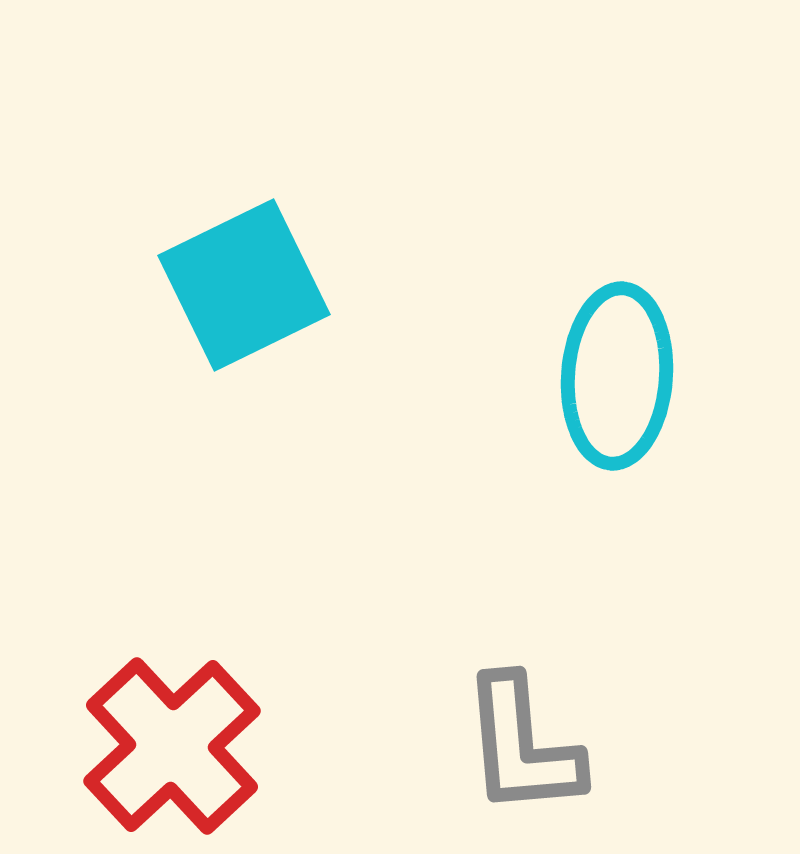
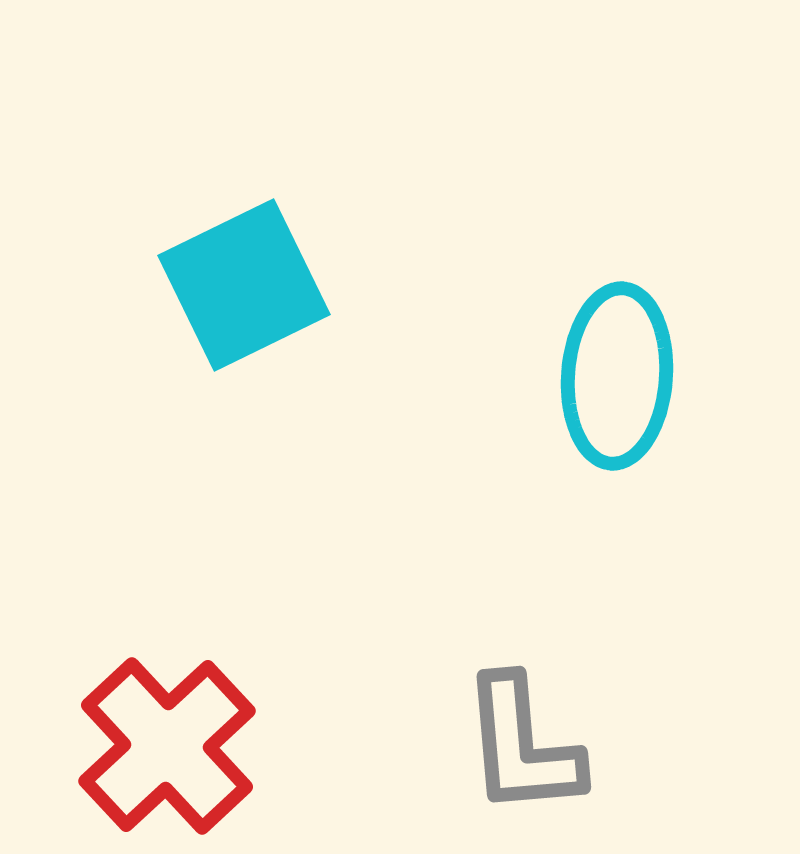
red cross: moved 5 px left
